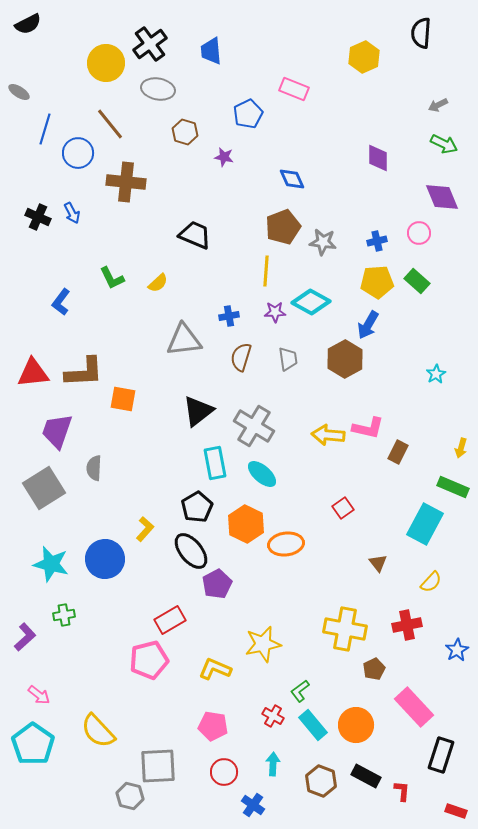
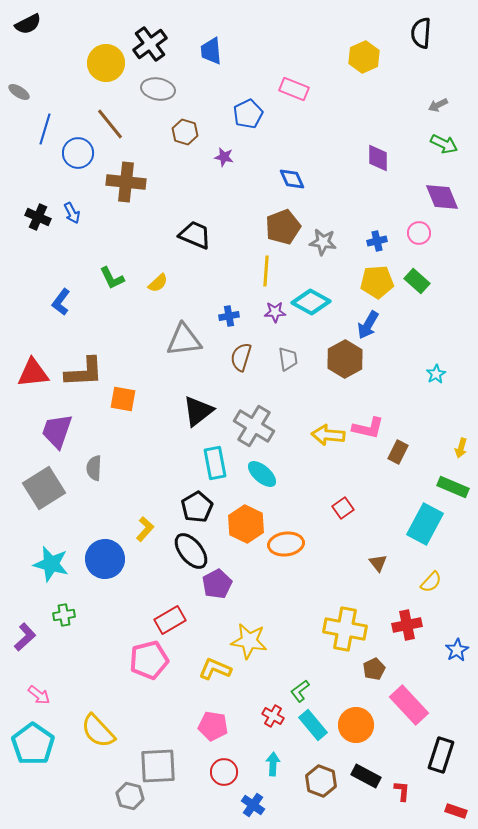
yellow star at (263, 644): moved 14 px left, 3 px up; rotated 21 degrees clockwise
pink rectangle at (414, 707): moved 5 px left, 2 px up
